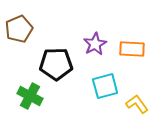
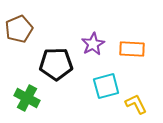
purple star: moved 2 px left
cyan square: moved 1 px right
green cross: moved 3 px left, 2 px down
yellow L-shape: moved 1 px left; rotated 10 degrees clockwise
